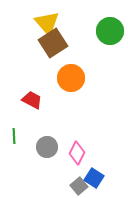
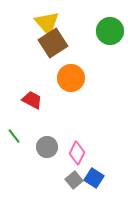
green line: rotated 35 degrees counterclockwise
gray square: moved 5 px left, 6 px up
